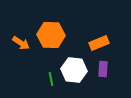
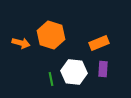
orange hexagon: rotated 16 degrees clockwise
orange arrow: rotated 18 degrees counterclockwise
white hexagon: moved 2 px down
